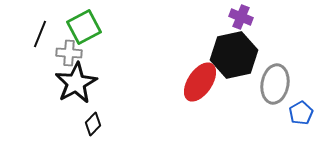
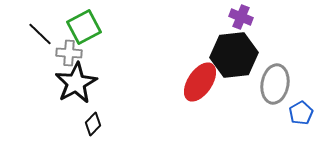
black line: rotated 68 degrees counterclockwise
black hexagon: rotated 6 degrees clockwise
